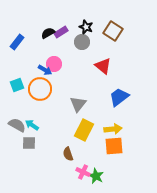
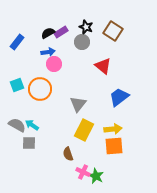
blue arrow: moved 3 px right, 18 px up; rotated 40 degrees counterclockwise
